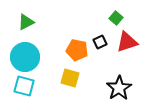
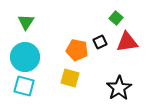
green triangle: rotated 30 degrees counterclockwise
red triangle: rotated 10 degrees clockwise
